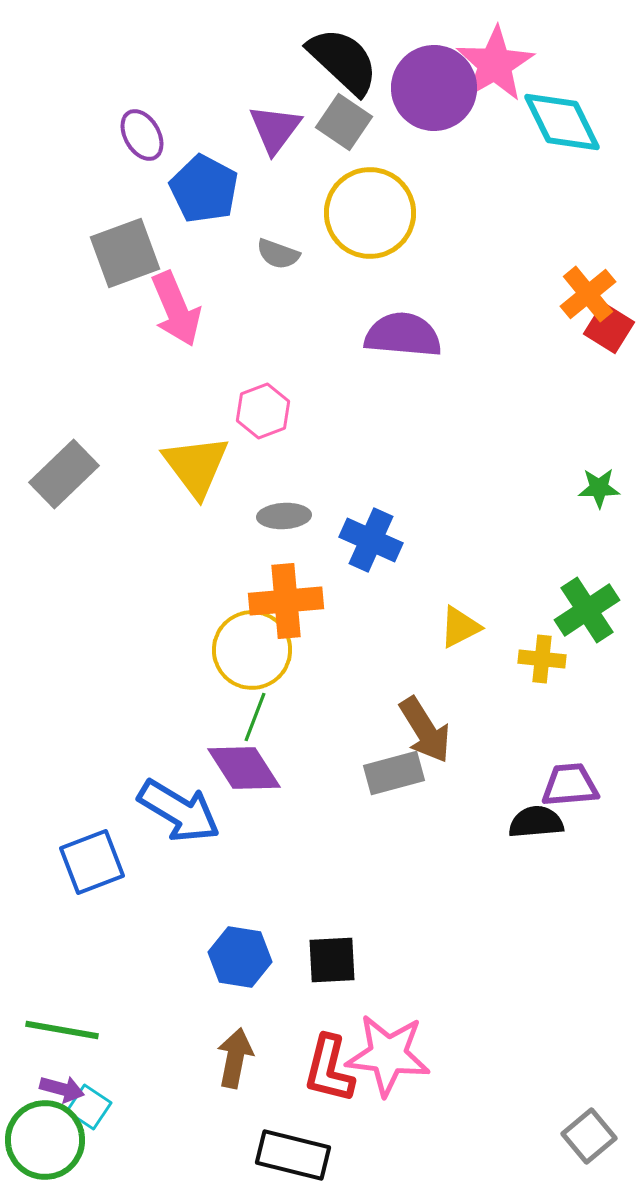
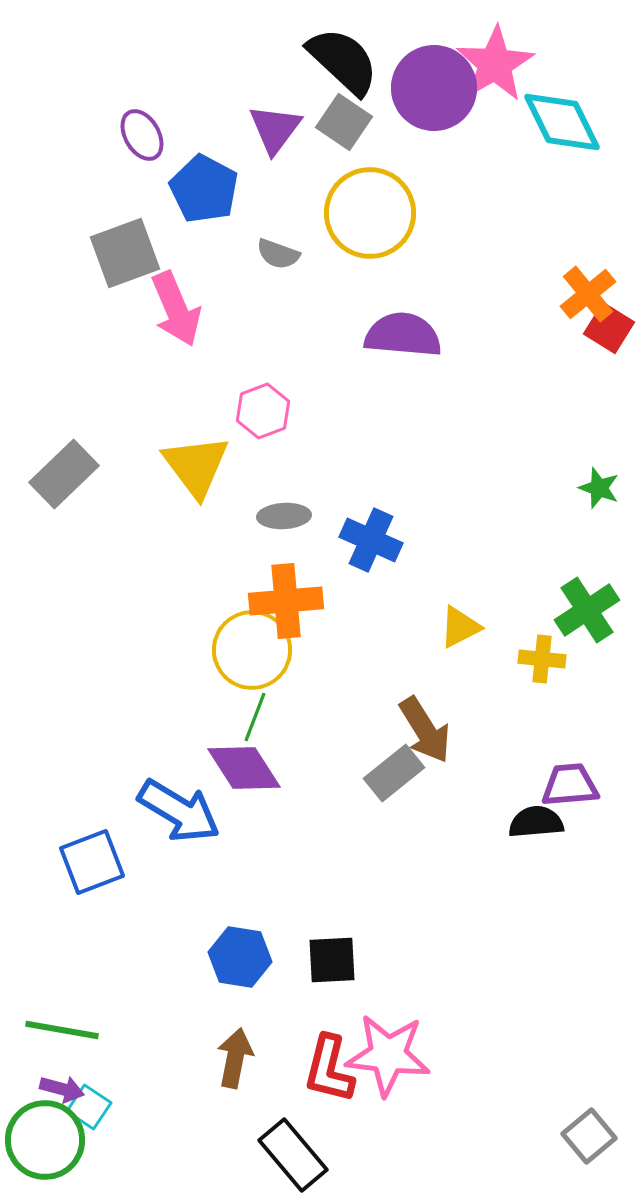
green star at (599, 488): rotated 21 degrees clockwise
gray rectangle at (394, 773): rotated 24 degrees counterclockwise
black rectangle at (293, 1155): rotated 36 degrees clockwise
